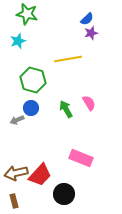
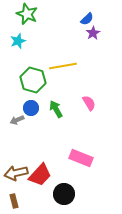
green star: rotated 10 degrees clockwise
purple star: moved 2 px right; rotated 16 degrees counterclockwise
yellow line: moved 5 px left, 7 px down
green arrow: moved 10 px left
